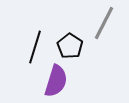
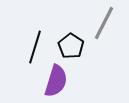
black pentagon: moved 1 px right
